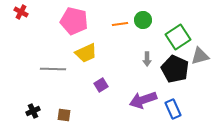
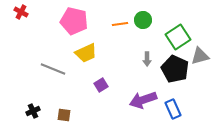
gray line: rotated 20 degrees clockwise
